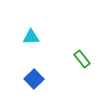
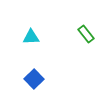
green rectangle: moved 4 px right, 25 px up
